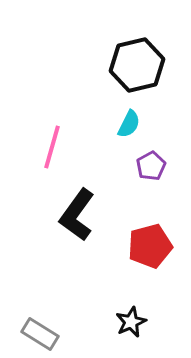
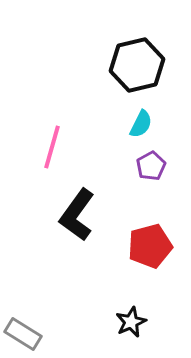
cyan semicircle: moved 12 px right
gray rectangle: moved 17 px left
